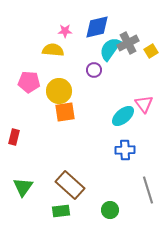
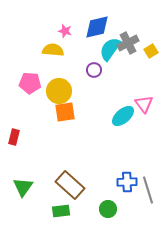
pink star: rotated 16 degrees clockwise
pink pentagon: moved 1 px right, 1 px down
blue cross: moved 2 px right, 32 px down
green circle: moved 2 px left, 1 px up
